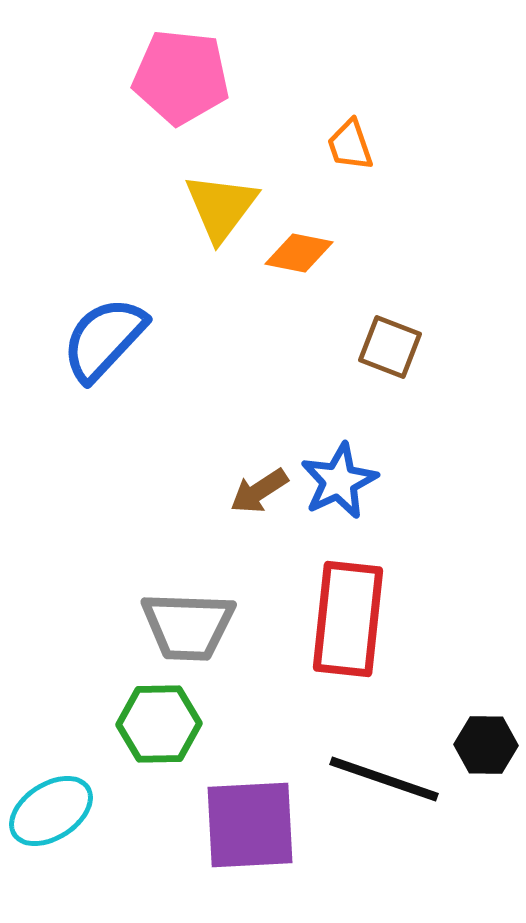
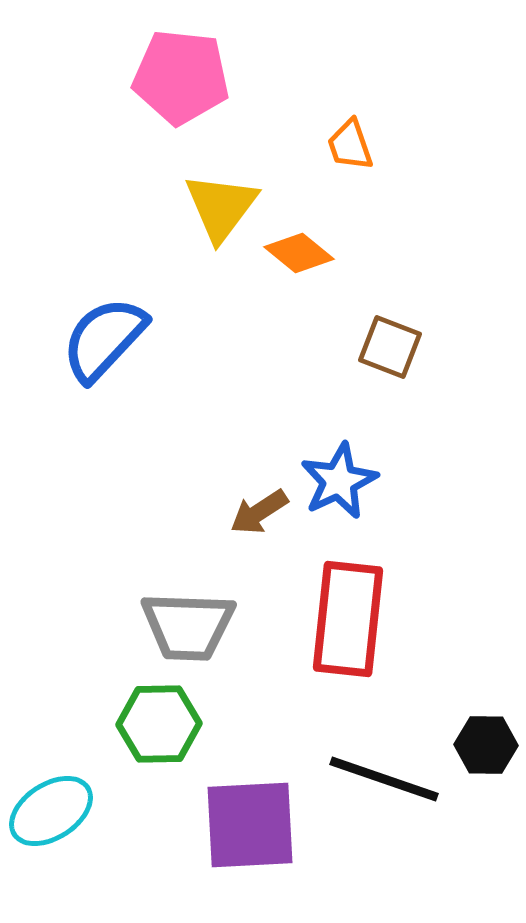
orange diamond: rotated 28 degrees clockwise
brown arrow: moved 21 px down
